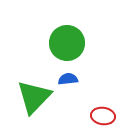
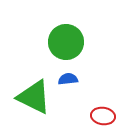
green circle: moved 1 px left, 1 px up
green triangle: rotated 48 degrees counterclockwise
